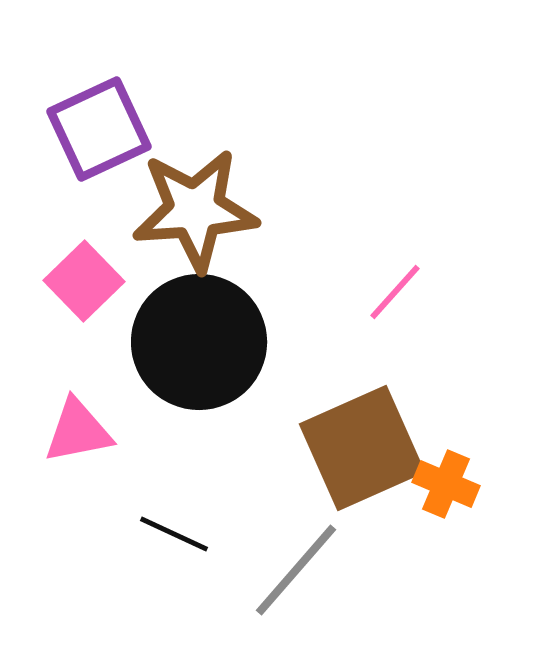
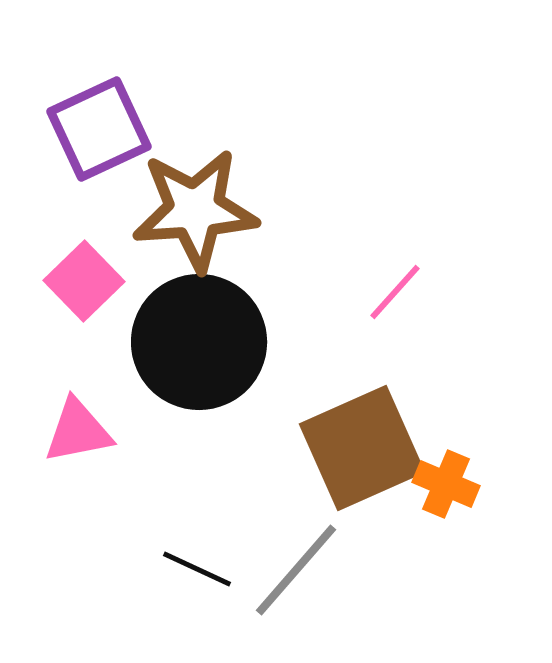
black line: moved 23 px right, 35 px down
